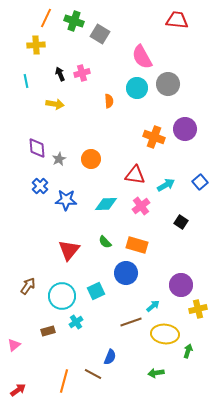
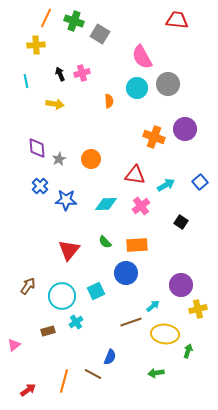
orange rectangle at (137, 245): rotated 20 degrees counterclockwise
red arrow at (18, 390): moved 10 px right
